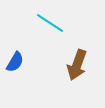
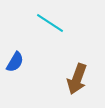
brown arrow: moved 14 px down
